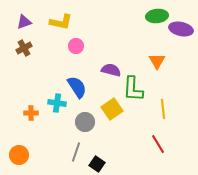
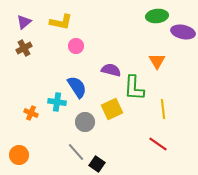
purple triangle: rotated 21 degrees counterclockwise
purple ellipse: moved 2 px right, 3 px down
green L-shape: moved 1 px right, 1 px up
cyan cross: moved 1 px up
yellow square: rotated 10 degrees clockwise
orange cross: rotated 24 degrees clockwise
red line: rotated 24 degrees counterclockwise
gray line: rotated 60 degrees counterclockwise
